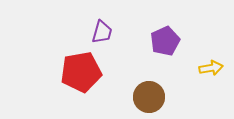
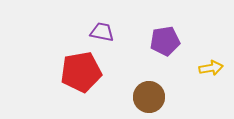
purple trapezoid: rotated 95 degrees counterclockwise
purple pentagon: rotated 16 degrees clockwise
